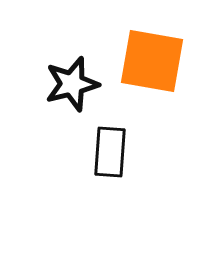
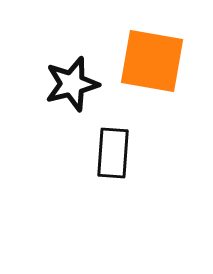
black rectangle: moved 3 px right, 1 px down
